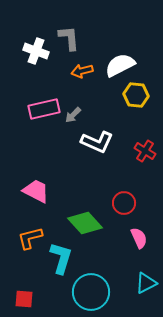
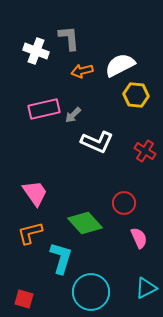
pink trapezoid: moved 1 px left, 2 px down; rotated 28 degrees clockwise
orange L-shape: moved 5 px up
cyan triangle: moved 5 px down
red square: rotated 12 degrees clockwise
